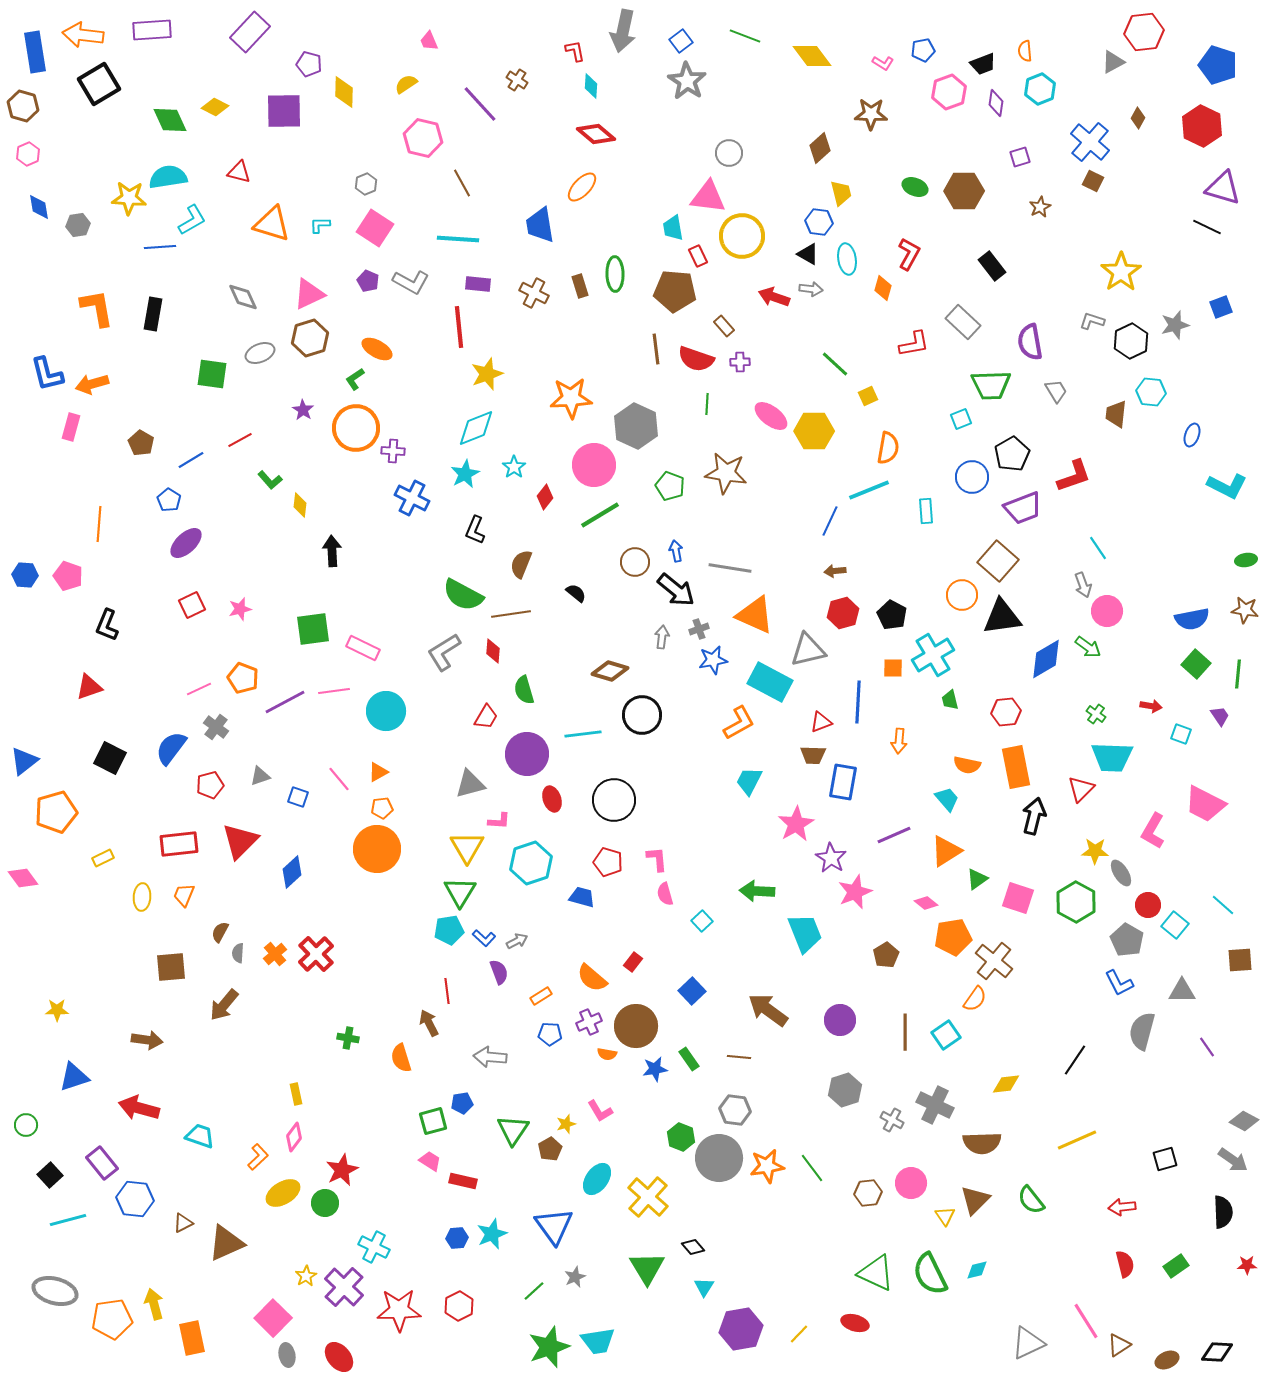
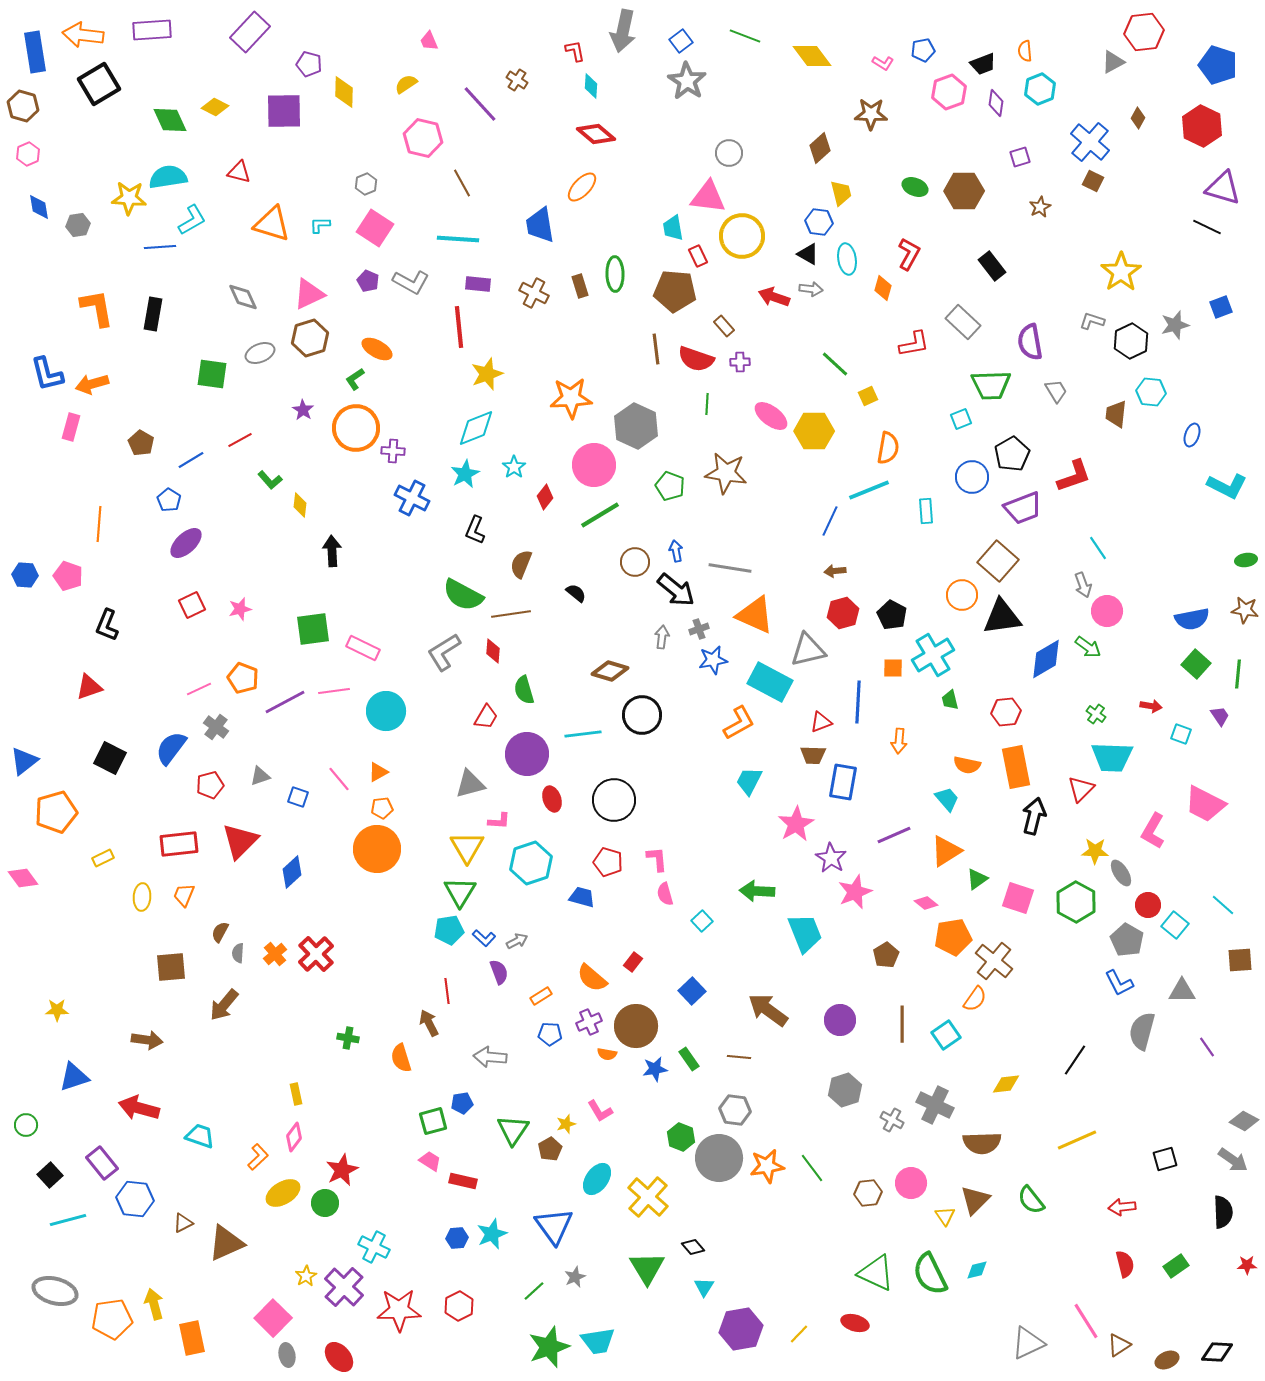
brown line at (905, 1032): moved 3 px left, 8 px up
